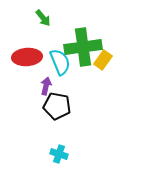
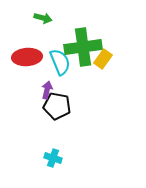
green arrow: rotated 36 degrees counterclockwise
yellow rectangle: moved 1 px up
purple arrow: moved 1 px right, 4 px down
cyan cross: moved 6 px left, 4 px down
